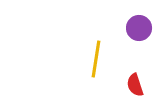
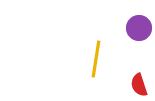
red semicircle: moved 4 px right
